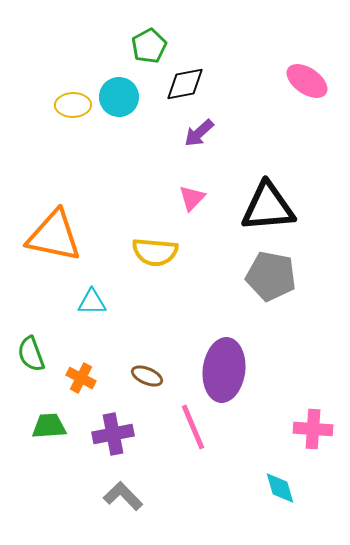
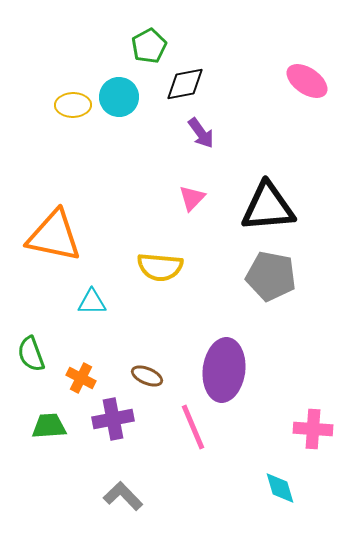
purple arrow: moved 2 px right; rotated 84 degrees counterclockwise
yellow semicircle: moved 5 px right, 15 px down
purple cross: moved 15 px up
